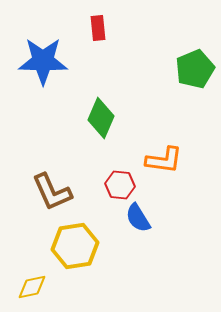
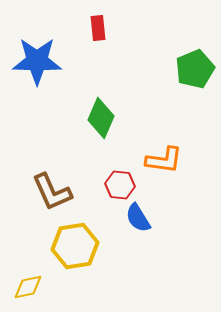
blue star: moved 6 px left
yellow diamond: moved 4 px left
